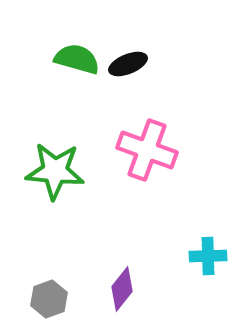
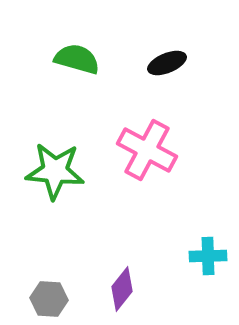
black ellipse: moved 39 px right, 1 px up
pink cross: rotated 8 degrees clockwise
gray hexagon: rotated 24 degrees clockwise
